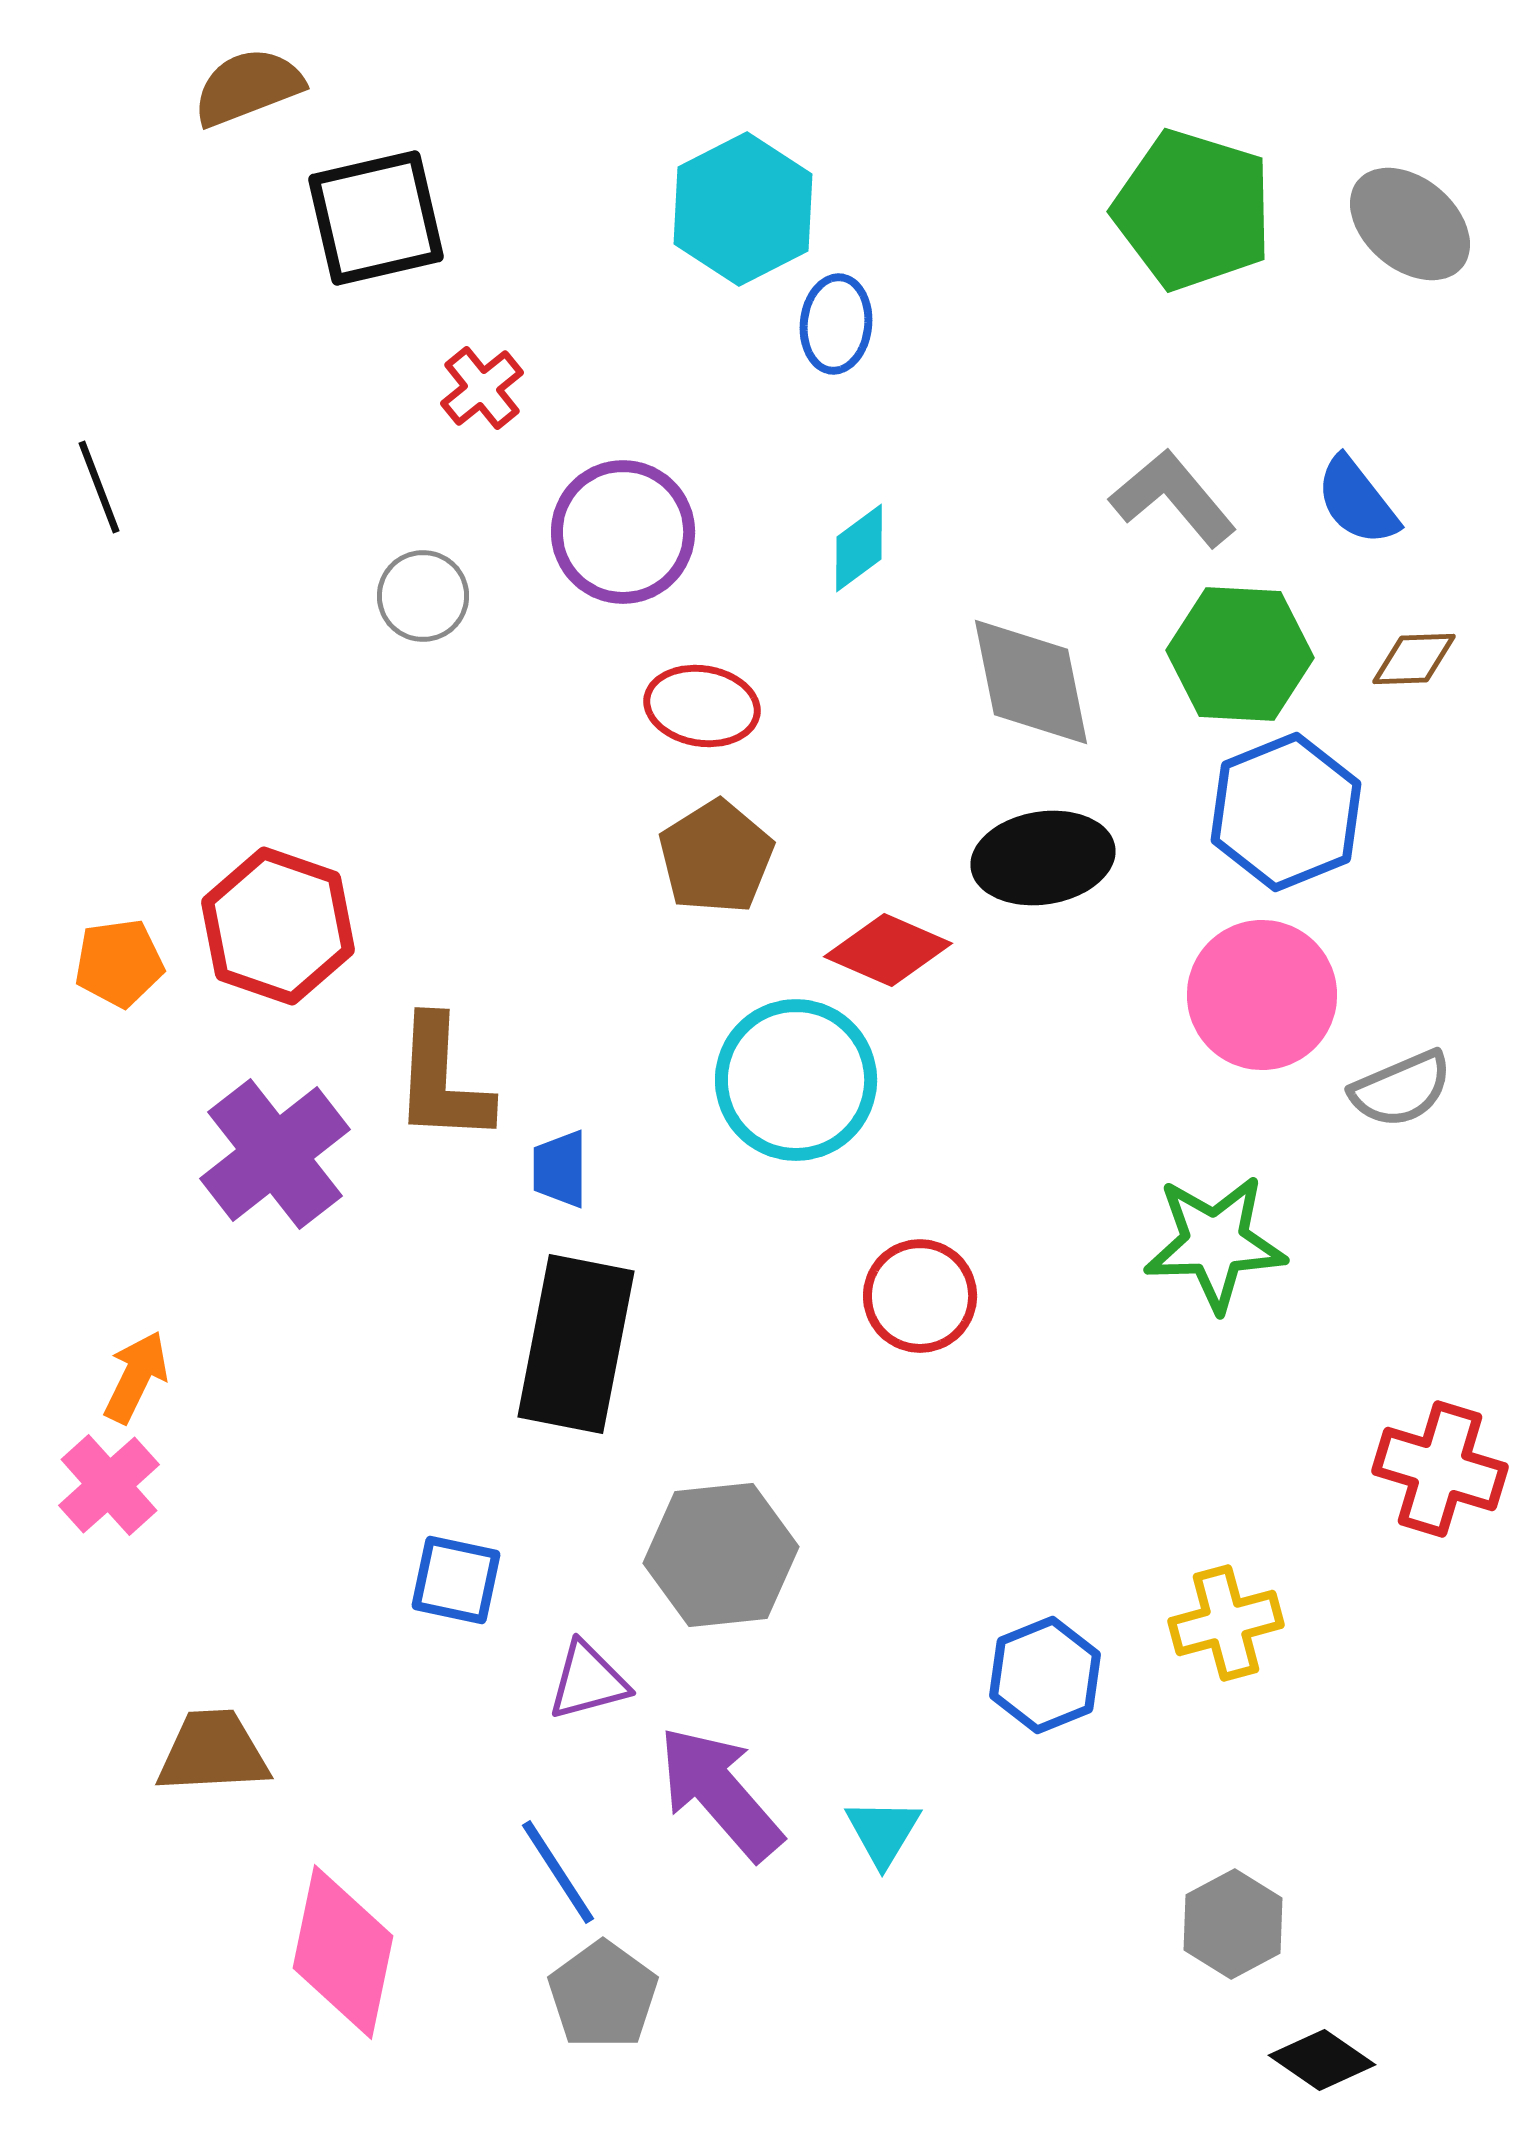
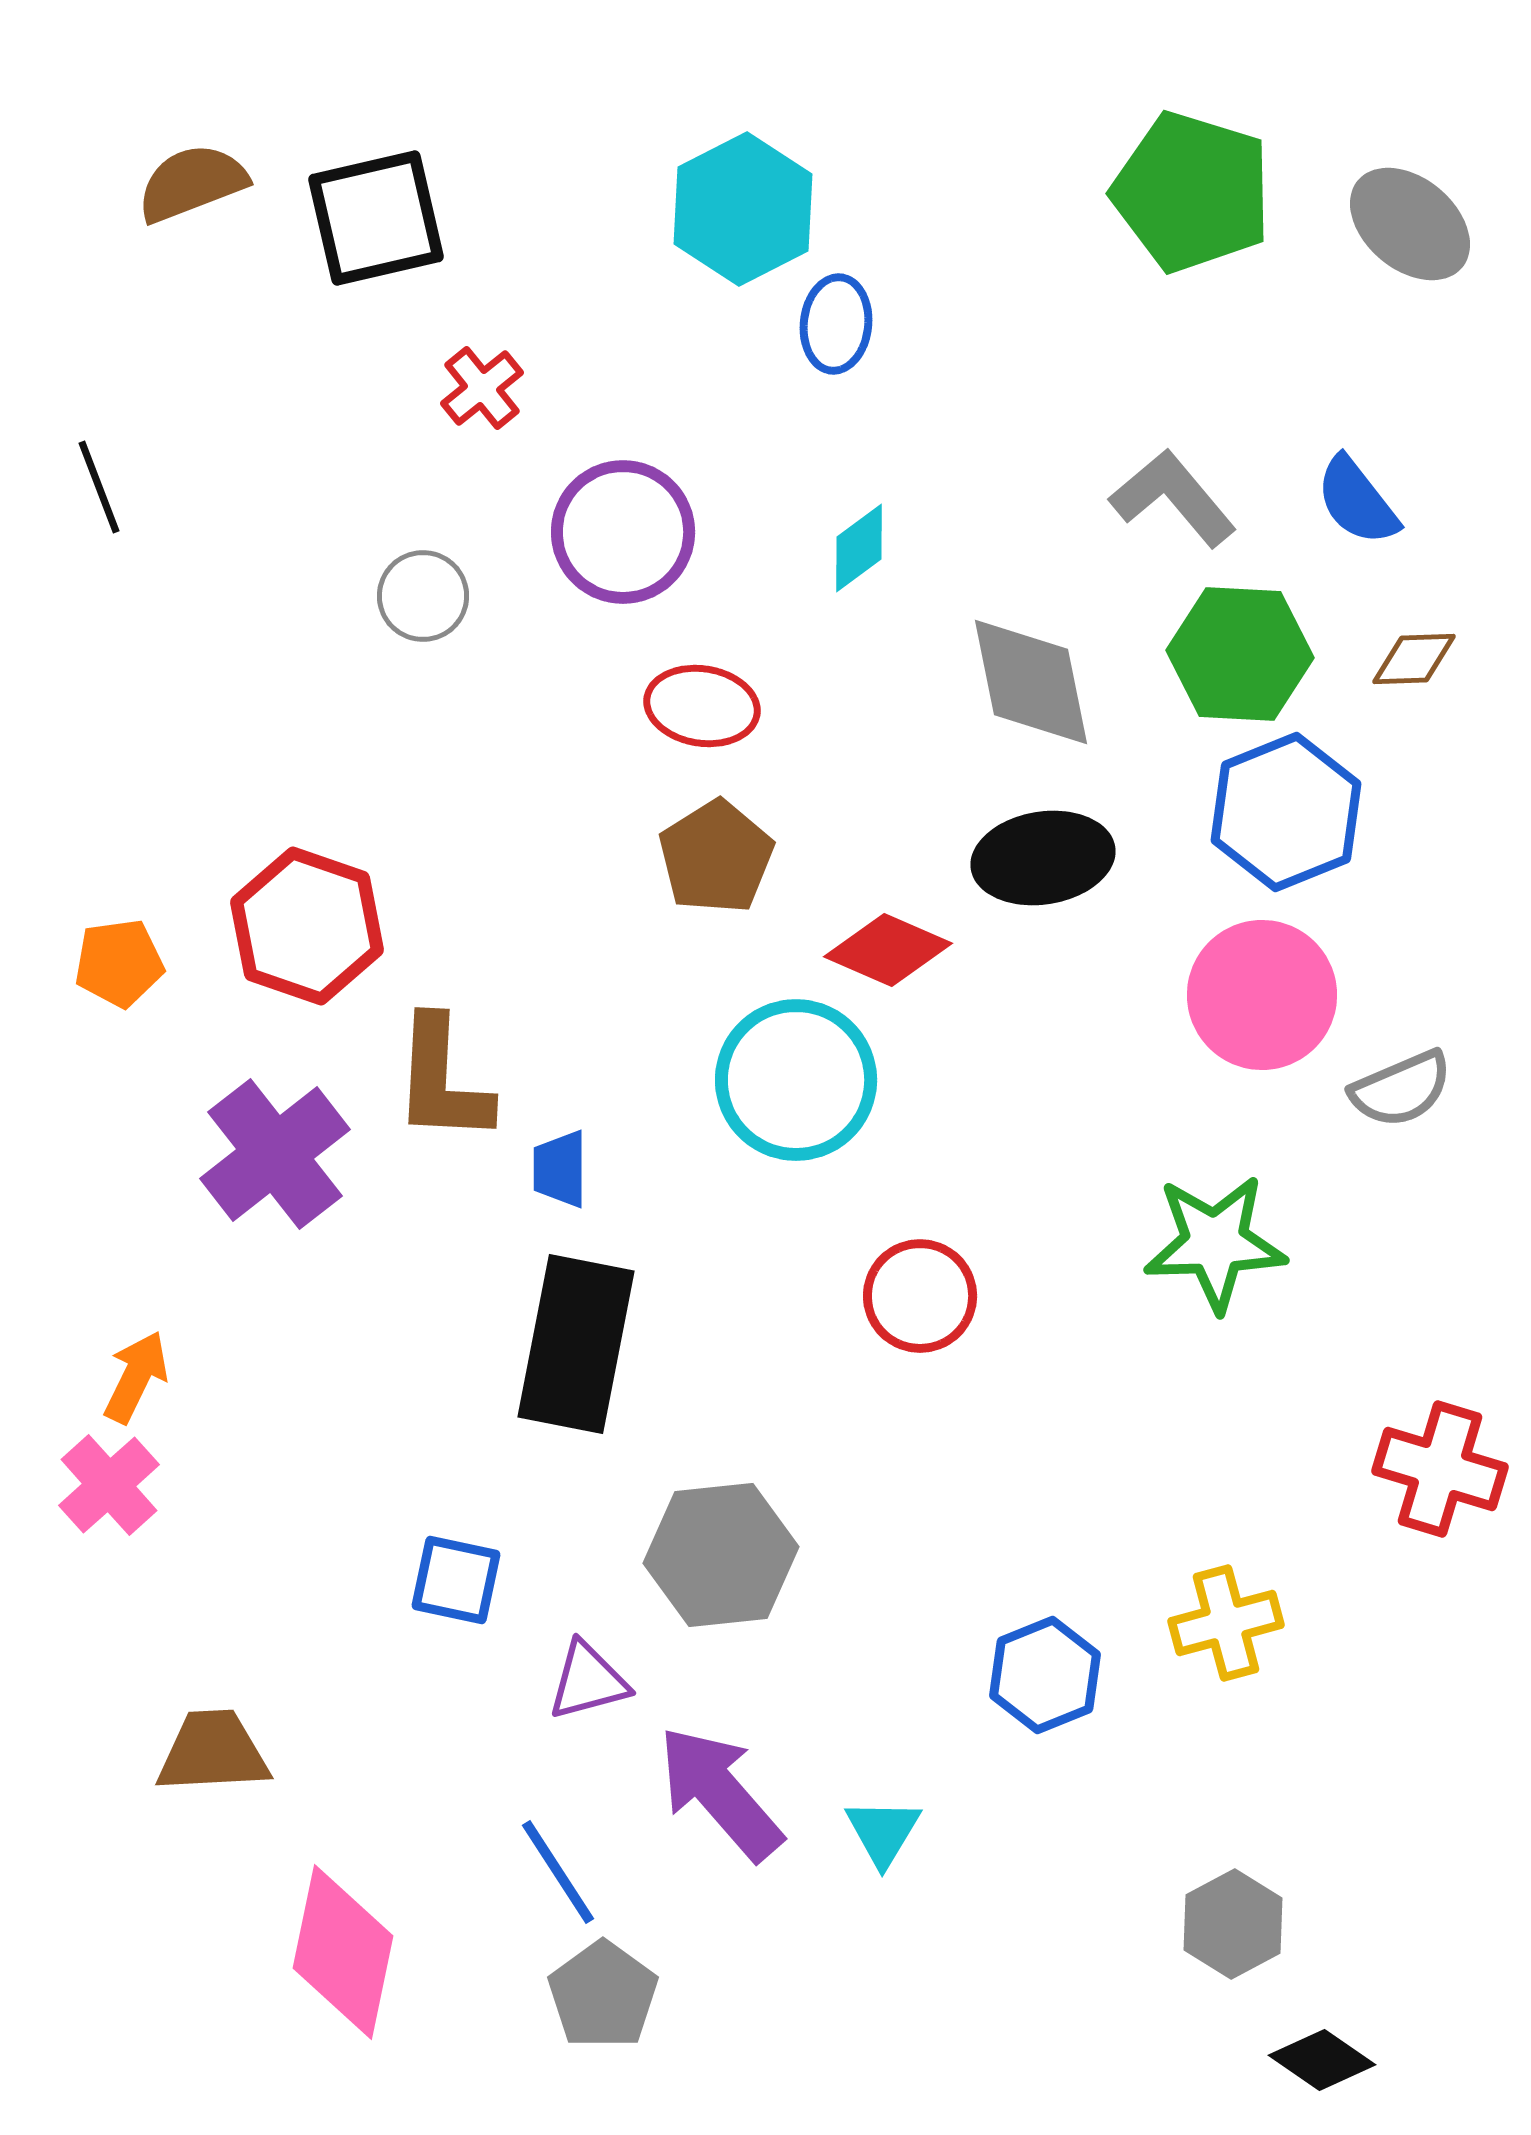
brown semicircle at (248, 87): moved 56 px left, 96 px down
green pentagon at (1193, 210): moved 1 px left, 18 px up
red hexagon at (278, 926): moved 29 px right
